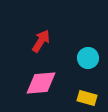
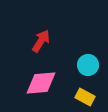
cyan circle: moved 7 px down
yellow rectangle: moved 2 px left, 1 px up; rotated 12 degrees clockwise
